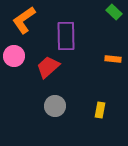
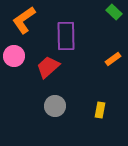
orange rectangle: rotated 42 degrees counterclockwise
